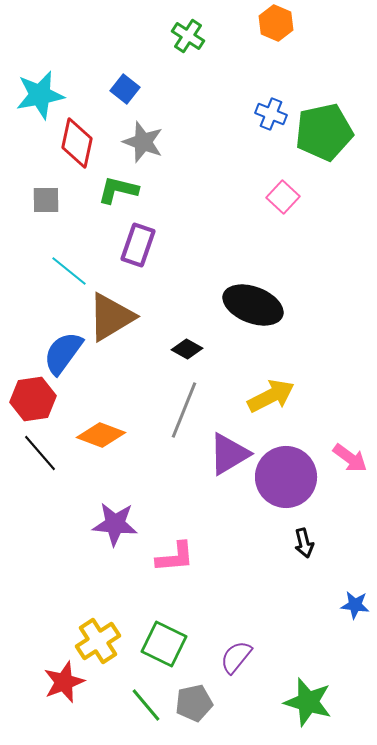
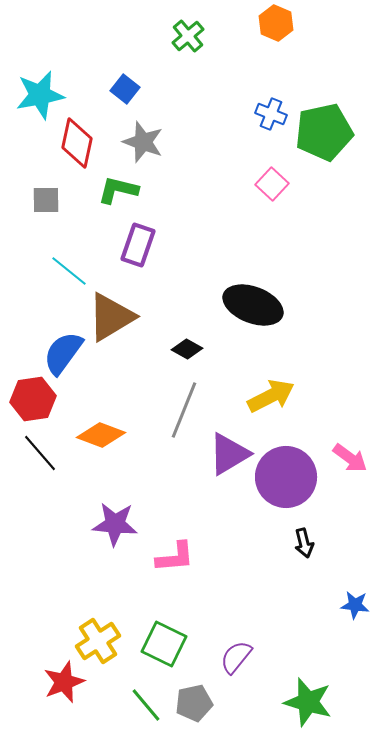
green cross: rotated 16 degrees clockwise
pink square: moved 11 px left, 13 px up
